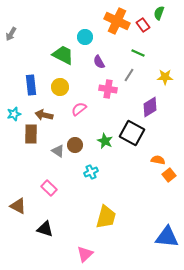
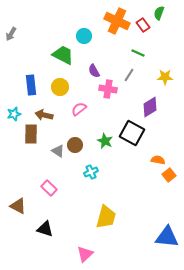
cyan circle: moved 1 px left, 1 px up
purple semicircle: moved 5 px left, 9 px down
